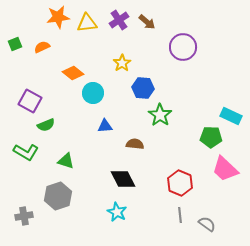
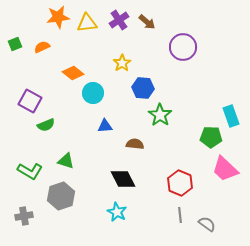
cyan rectangle: rotated 45 degrees clockwise
green L-shape: moved 4 px right, 19 px down
gray hexagon: moved 3 px right
